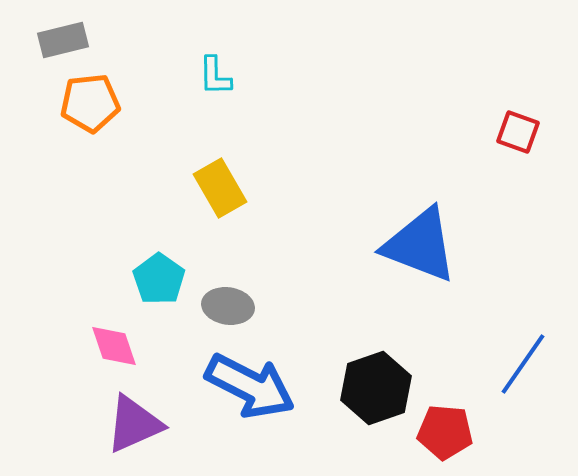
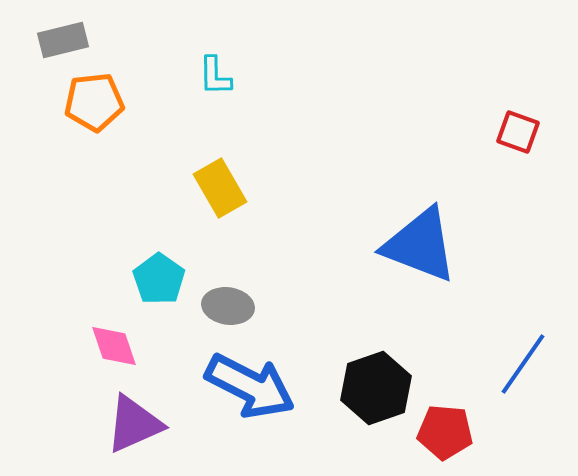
orange pentagon: moved 4 px right, 1 px up
